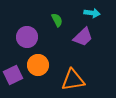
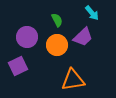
cyan arrow: rotated 42 degrees clockwise
orange circle: moved 19 px right, 20 px up
purple square: moved 5 px right, 9 px up
